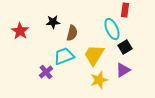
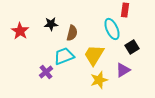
black star: moved 2 px left, 2 px down
black square: moved 7 px right
